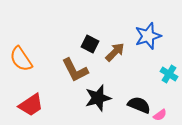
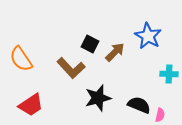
blue star: rotated 24 degrees counterclockwise
brown L-shape: moved 4 px left, 2 px up; rotated 16 degrees counterclockwise
cyan cross: rotated 30 degrees counterclockwise
pink semicircle: rotated 40 degrees counterclockwise
